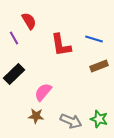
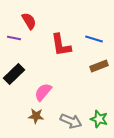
purple line: rotated 48 degrees counterclockwise
